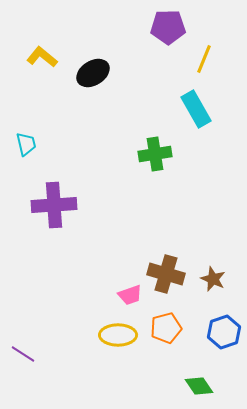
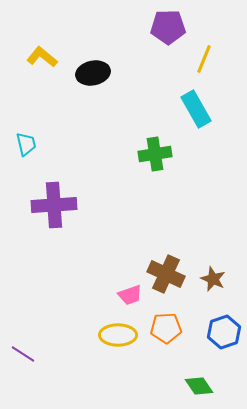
black ellipse: rotated 20 degrees clockwise
brown cross: rotated 9 degrees clockwise
orange pentagon: rotated 12 degrees clockwise
